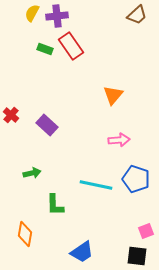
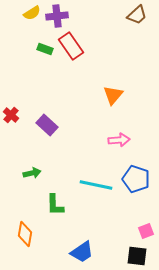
yellow semicircle: rotated 150 degrees counterclockwise
